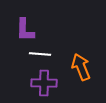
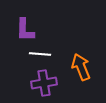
purple cross: rotated 10 degrees counterclockwise
